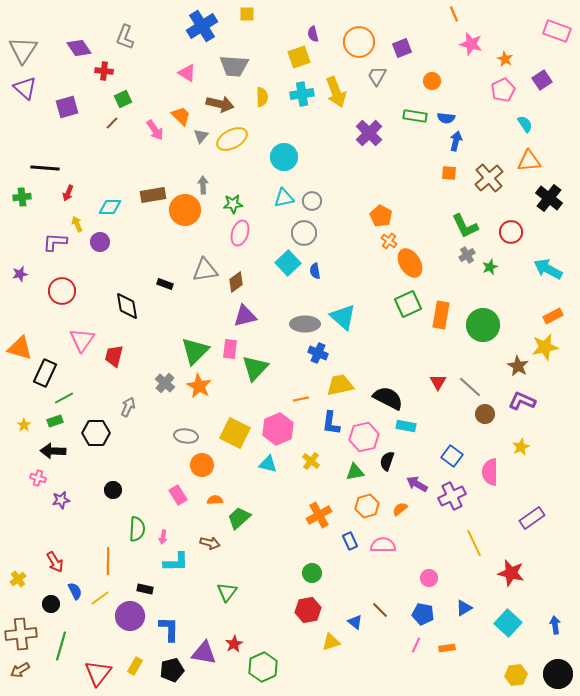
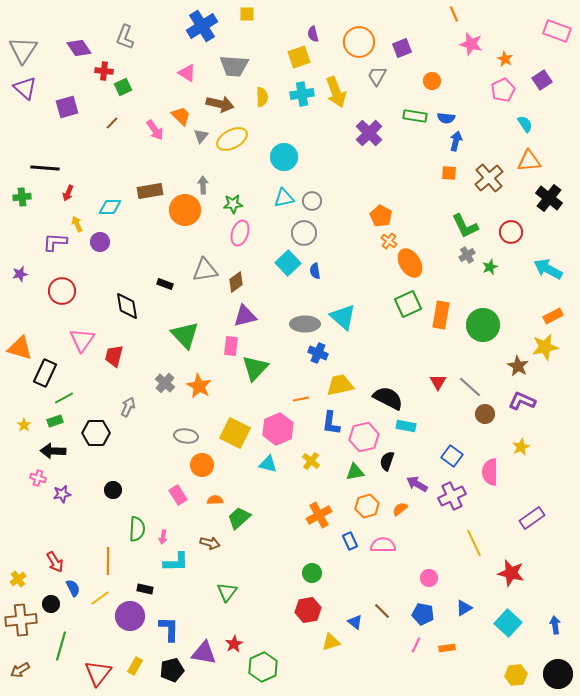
green square at (123, 99): moved 12 px up
brown rectangle at (153, 195): moved 3 px left, 4 px up
pink rectangle at (230, 349): moved 1 px right, 3 px up
green triangle at (195, 351): moved 10 px left, 16 px up; rotated 28 degrees counterclockwise
purple star at (61, 500): moved 1 px right, 6 px up
blue semicircle at (75, 591): moved 2 px left, 3 px up
brown line at (380, 610): moved 2 px right, 1 px down
brown cross at (21, 634): moved 14 px up
